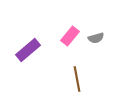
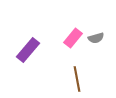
pink rectangle: moved 3 px right, 2 px down
purple rectangle: rotated 10 degrees counterclockwise
